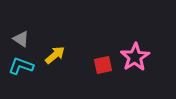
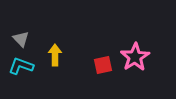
gray triangle: rotated 12 degrees clockwise
yellow arrow: rotated 50 degrees counterclockwise
